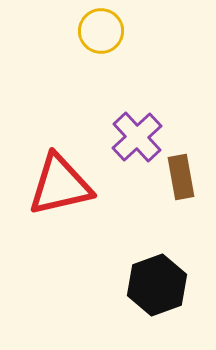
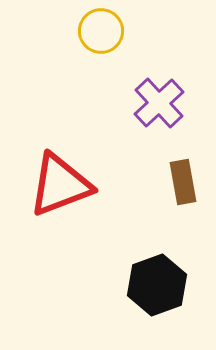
purple cross: moved 22 px right, 34 px up
brown rectangle: moved 2 px right, 5 px down
red triangle: rotated 8 degrees counterclockwise
